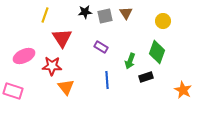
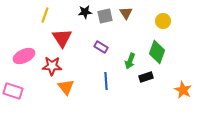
blue line: moved 1 px left, 1 px down
